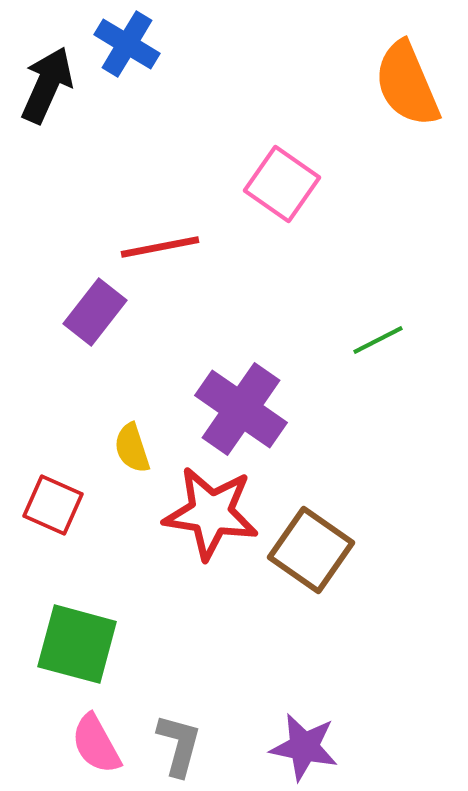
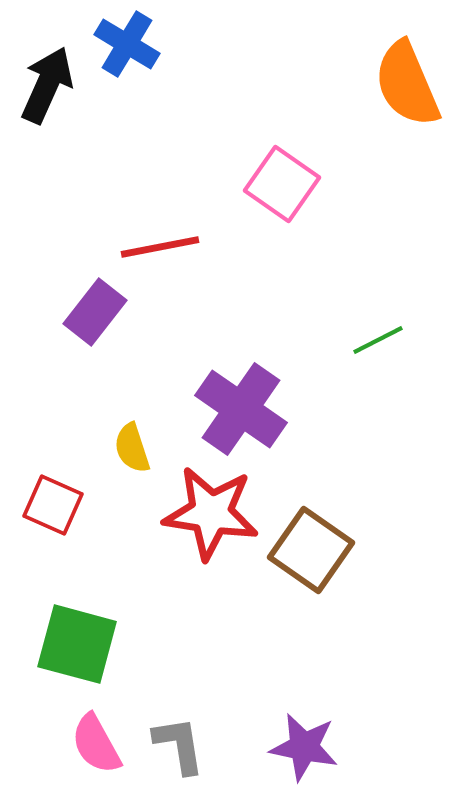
gray L-shape: rotated 24 degrees counterclockwise
